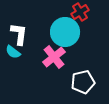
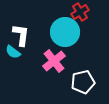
white L-shape: moved 2 px right, 1 px down
pink cross: moved 4 px down
